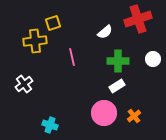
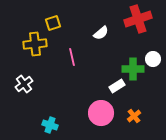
white semicircle: moved 4 px left, 1 px down
yellow cross: moved 3 px down
green cross: moved 15 px right, 8 px down
pink circle: moved 3 px left
